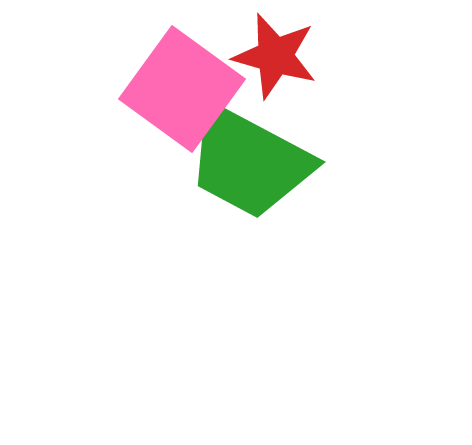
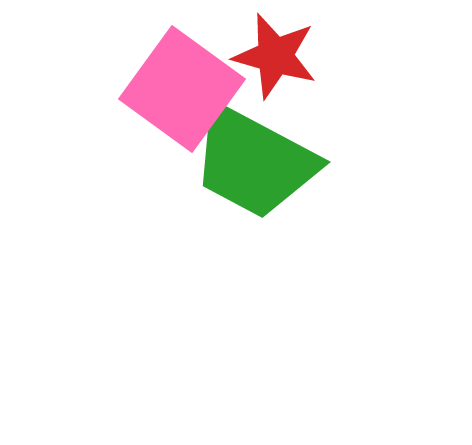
green trapezoid: moved 5 px right
